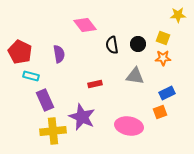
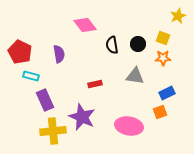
yellow star: moved 1 px down; rotated 21 degrees counterclockwise
